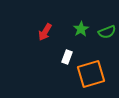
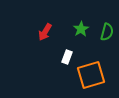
green semicircle: rotated 54 degrees counterclockwise
orange square: moved 1 px down
